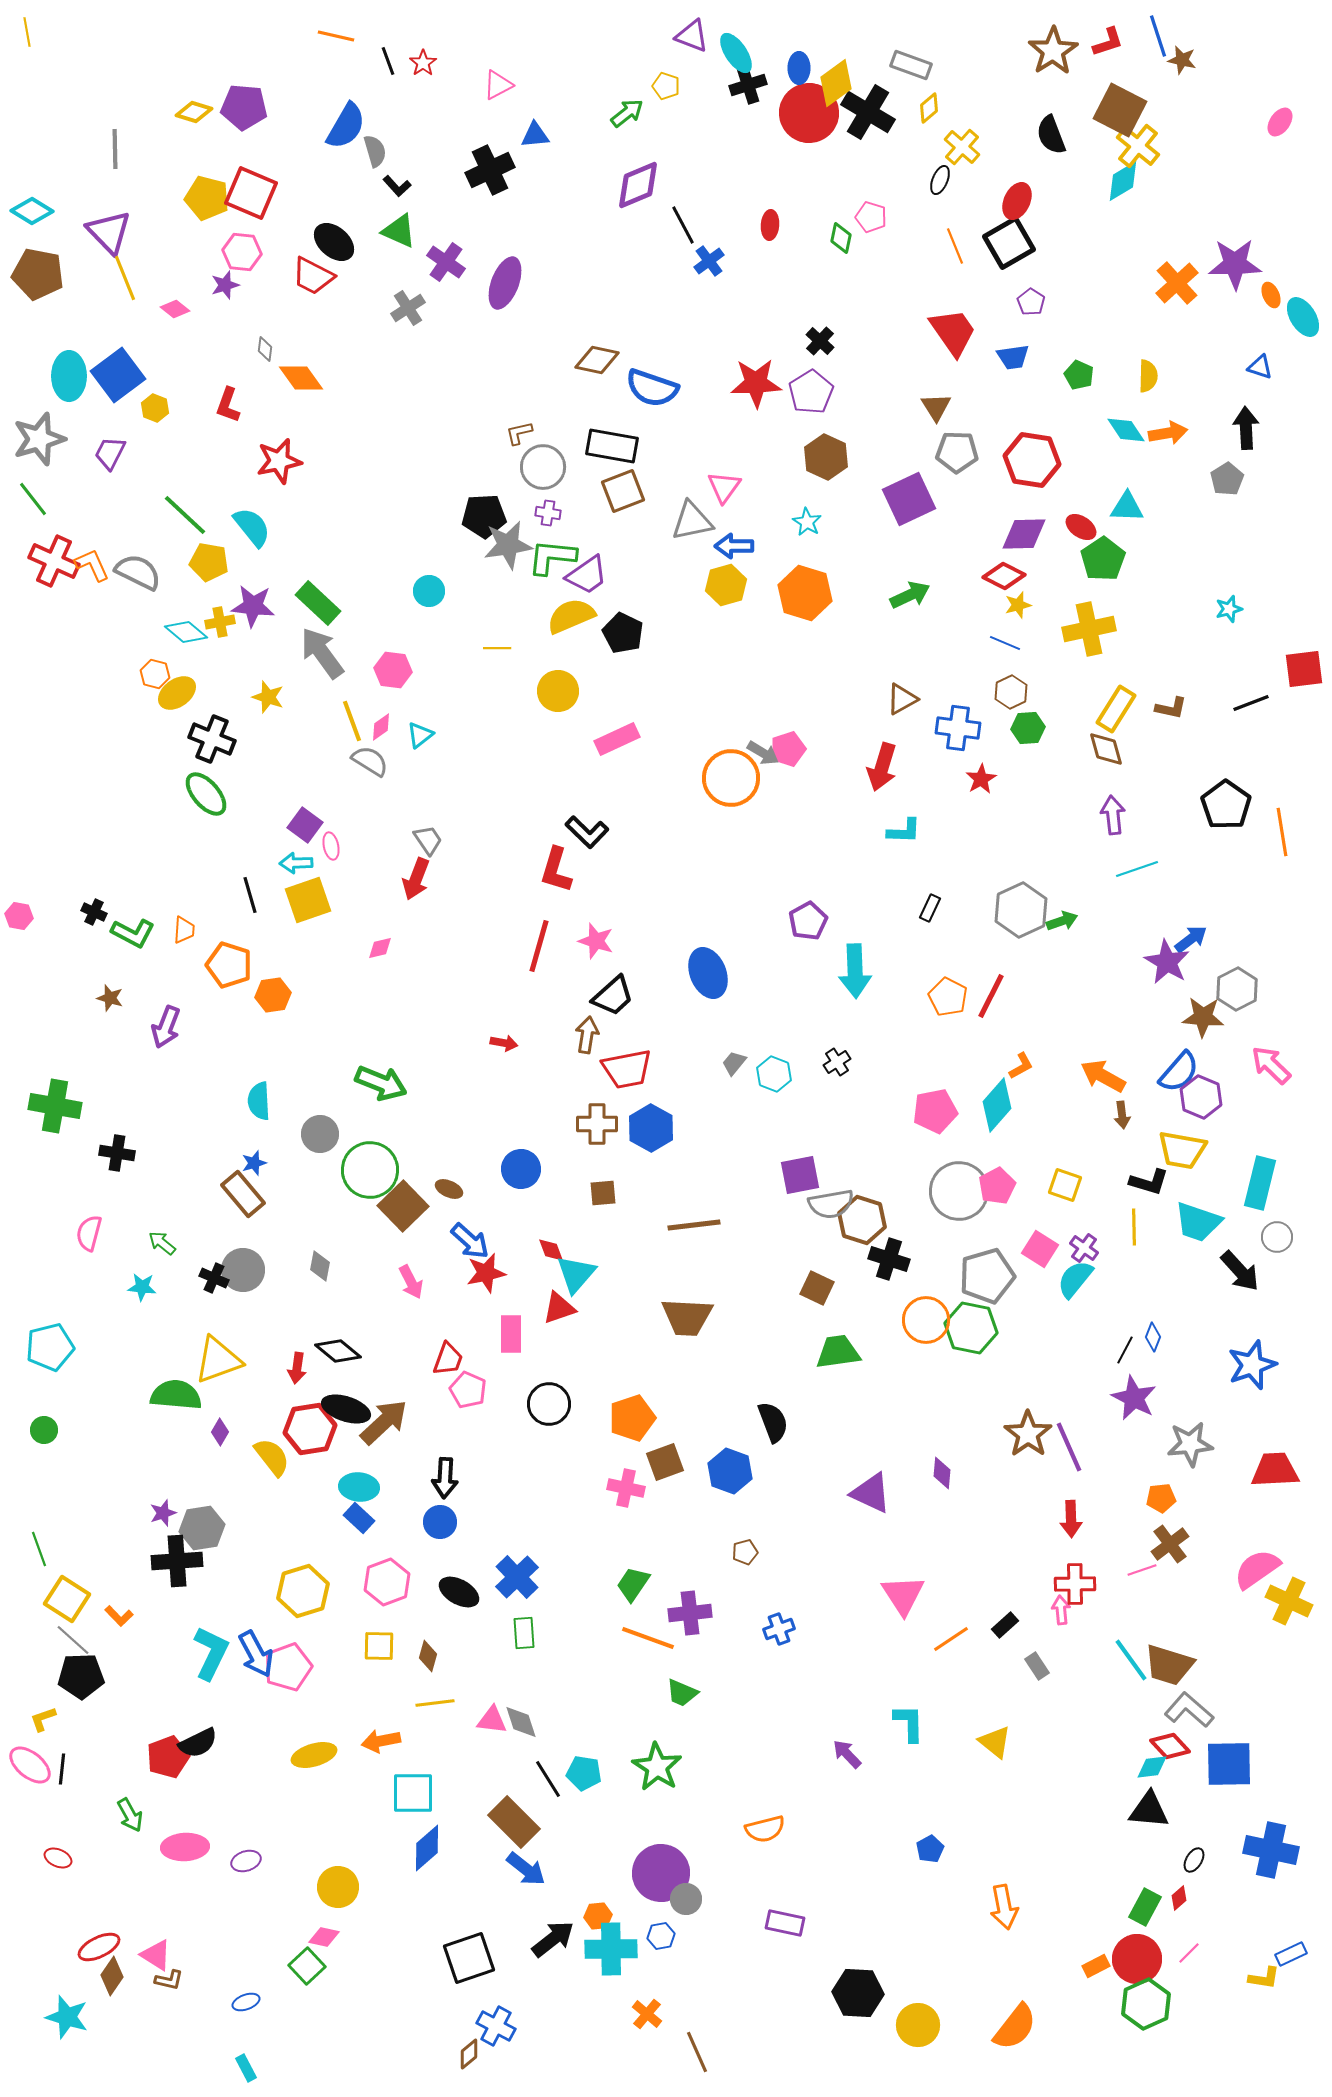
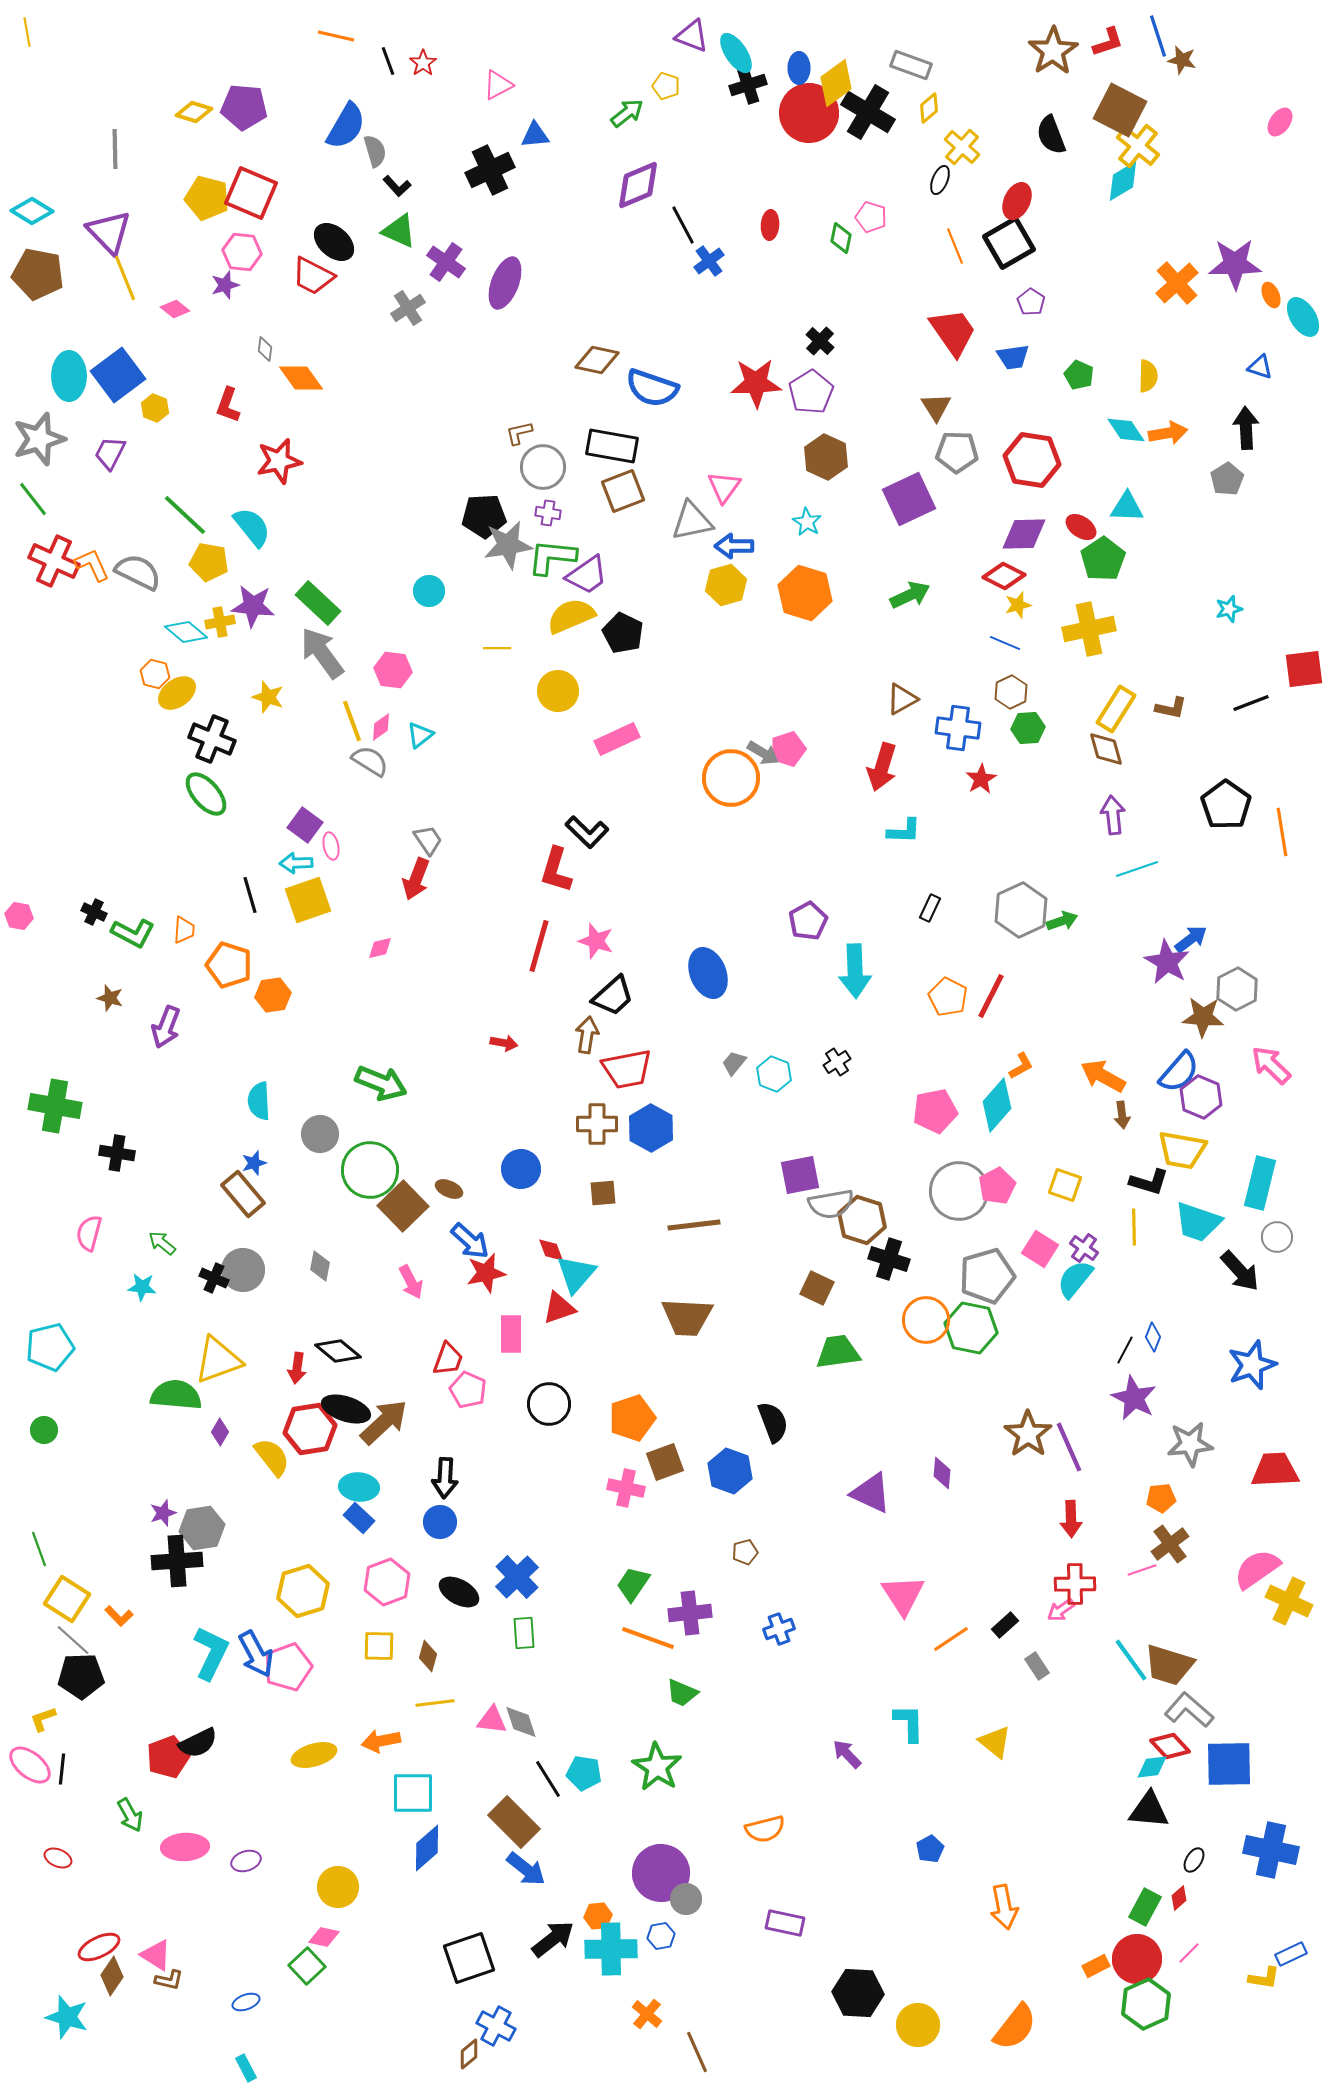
pink arrow at (1061, 1610): rotated 120 degrees counterclockwise
